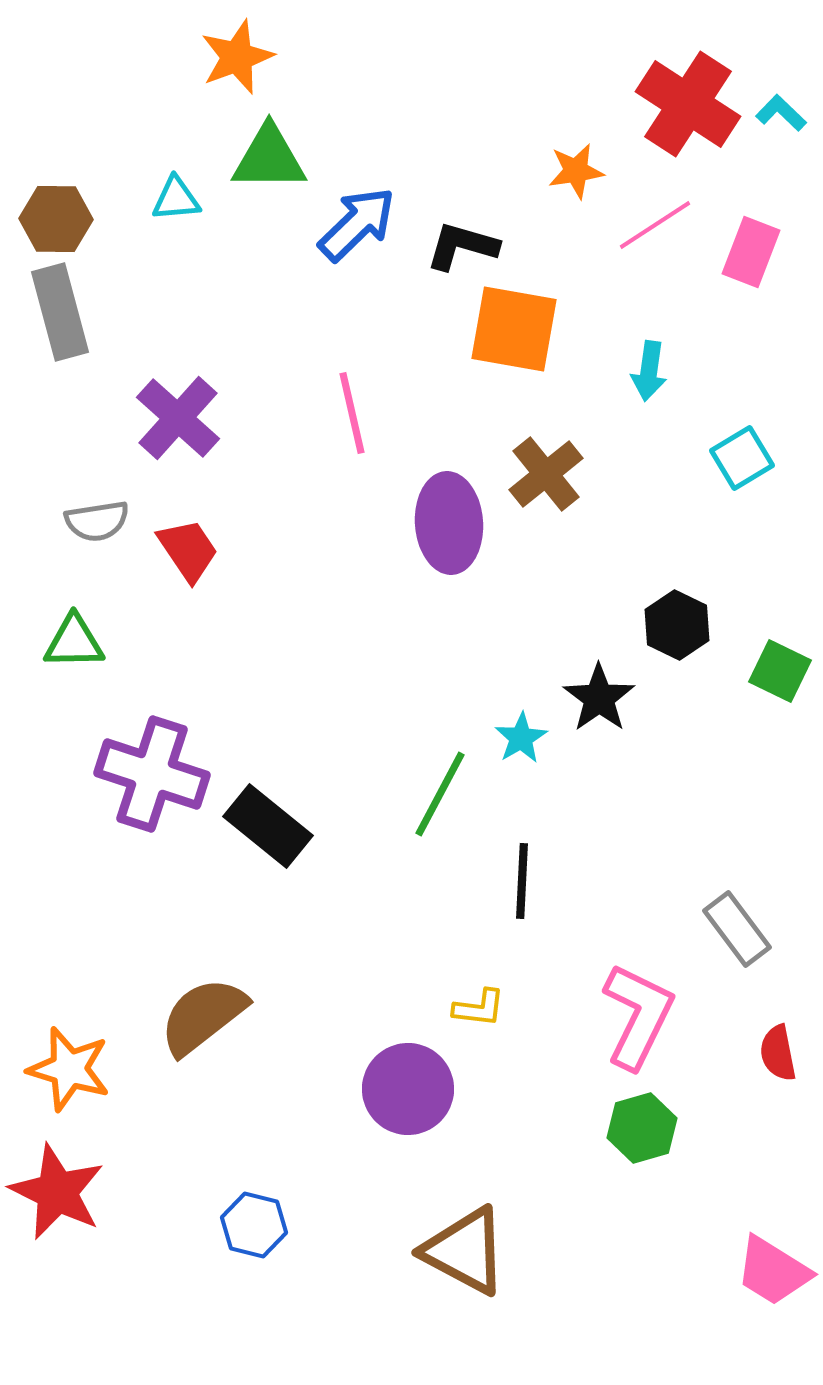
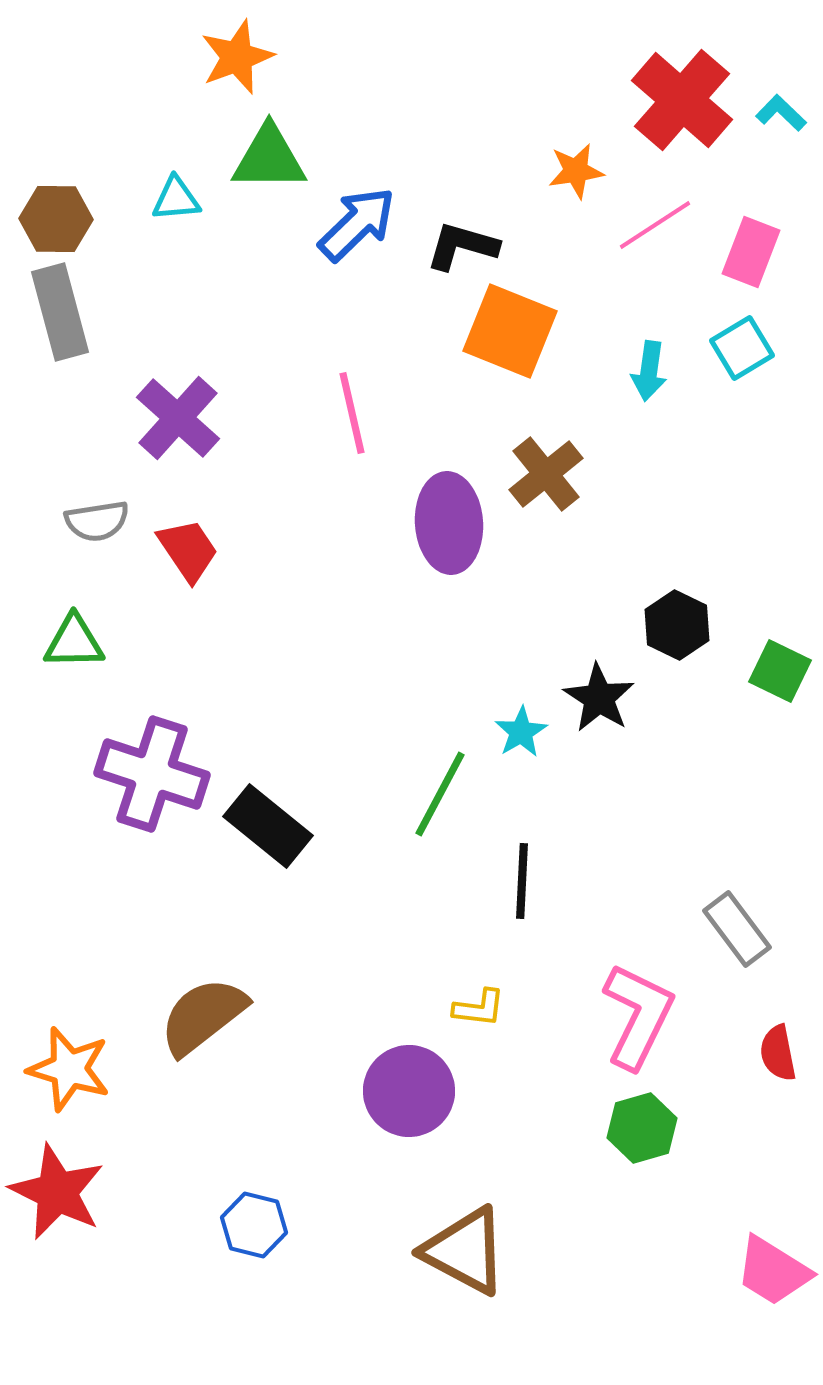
red cross at (688, 104): moved 6 px left, 4 px up; rotated 8 degrees clockwise
orange square at (514, 329): moved 4 px left, 2 px down; rotated 12 degrees clockwise
cyan square at (742, 458): moved 110 px up
black star at (599, 698): rotated 4 degrees counterclockwise
cyan star at (521, 738): moved 6 px up
purple circle at (408, 1089): moved 1 px right, 2 px down
